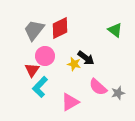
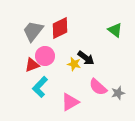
gray trapezoid: moved 1 px left, 1 px down
red triangle: moved 5 px up; rotated 35 degrees clockwise
